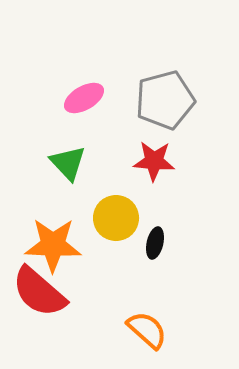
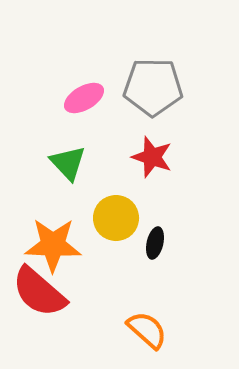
gray pentagon: moved 12 px left, 13 px up; rotated 16 degrees clockwise
red star: moved 2 px left, 4 px up; rotated 15 degrees clockwise
